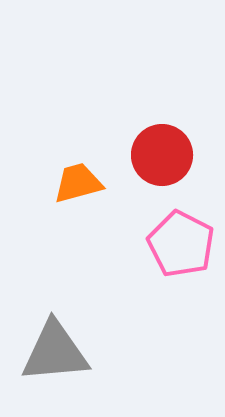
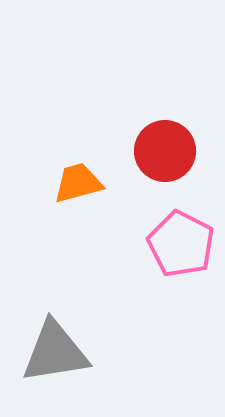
red circle: moved 3 px right, 4 px up
gray triangle: rotated 4 degrees counterclockwise
